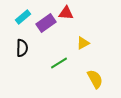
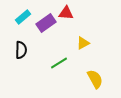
black semicircle: moved 1 px left, 2 px down
